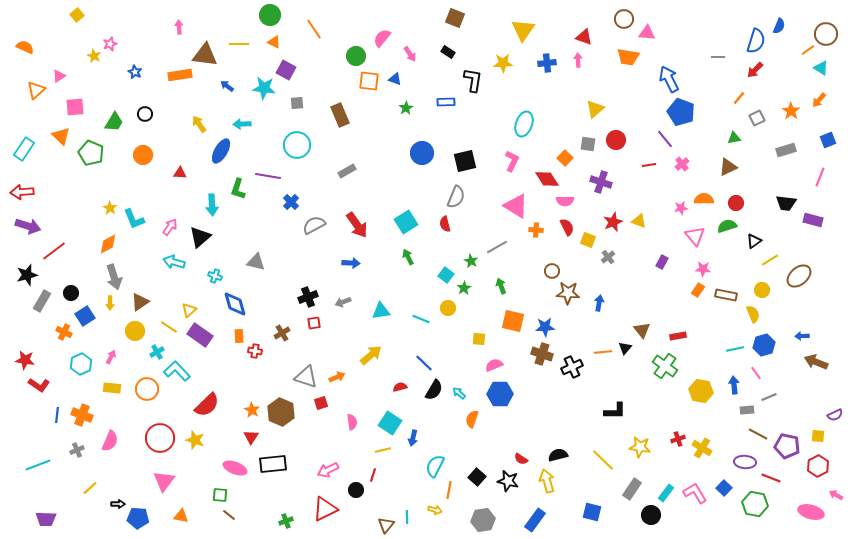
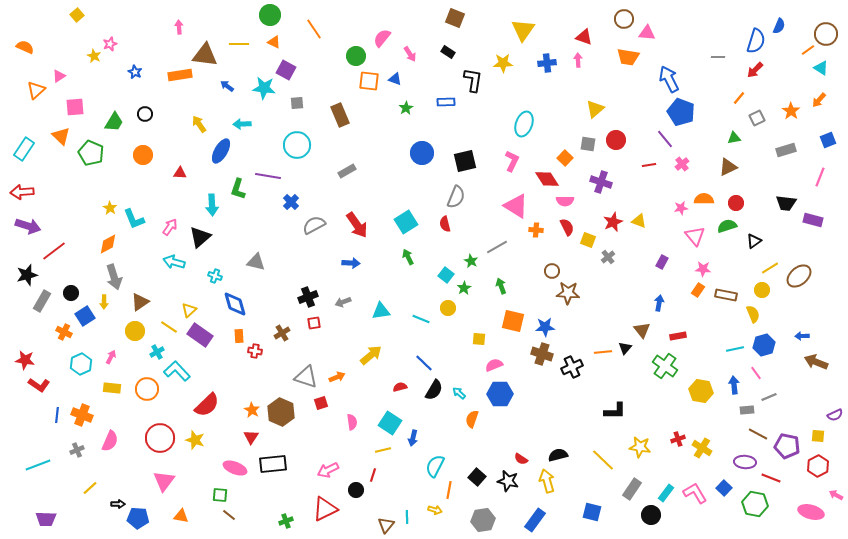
yellow line at (770, 260): moved 8 px down
yellow arrow at (110, 303): moved 6 px left, 1 px up
blue arrow at (599, 303): moved 60 px right
